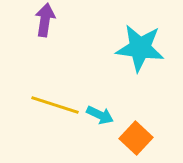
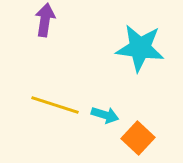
cyan arrow: moved 5 px right; rotated 8 degrees counterclockwise
orange square: moved 2 px right
